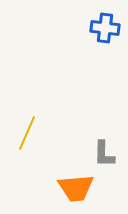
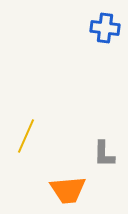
yellow line: moved 1 px left, 3 px down
orange trapezoid: moved 8 px left, 2 px down
